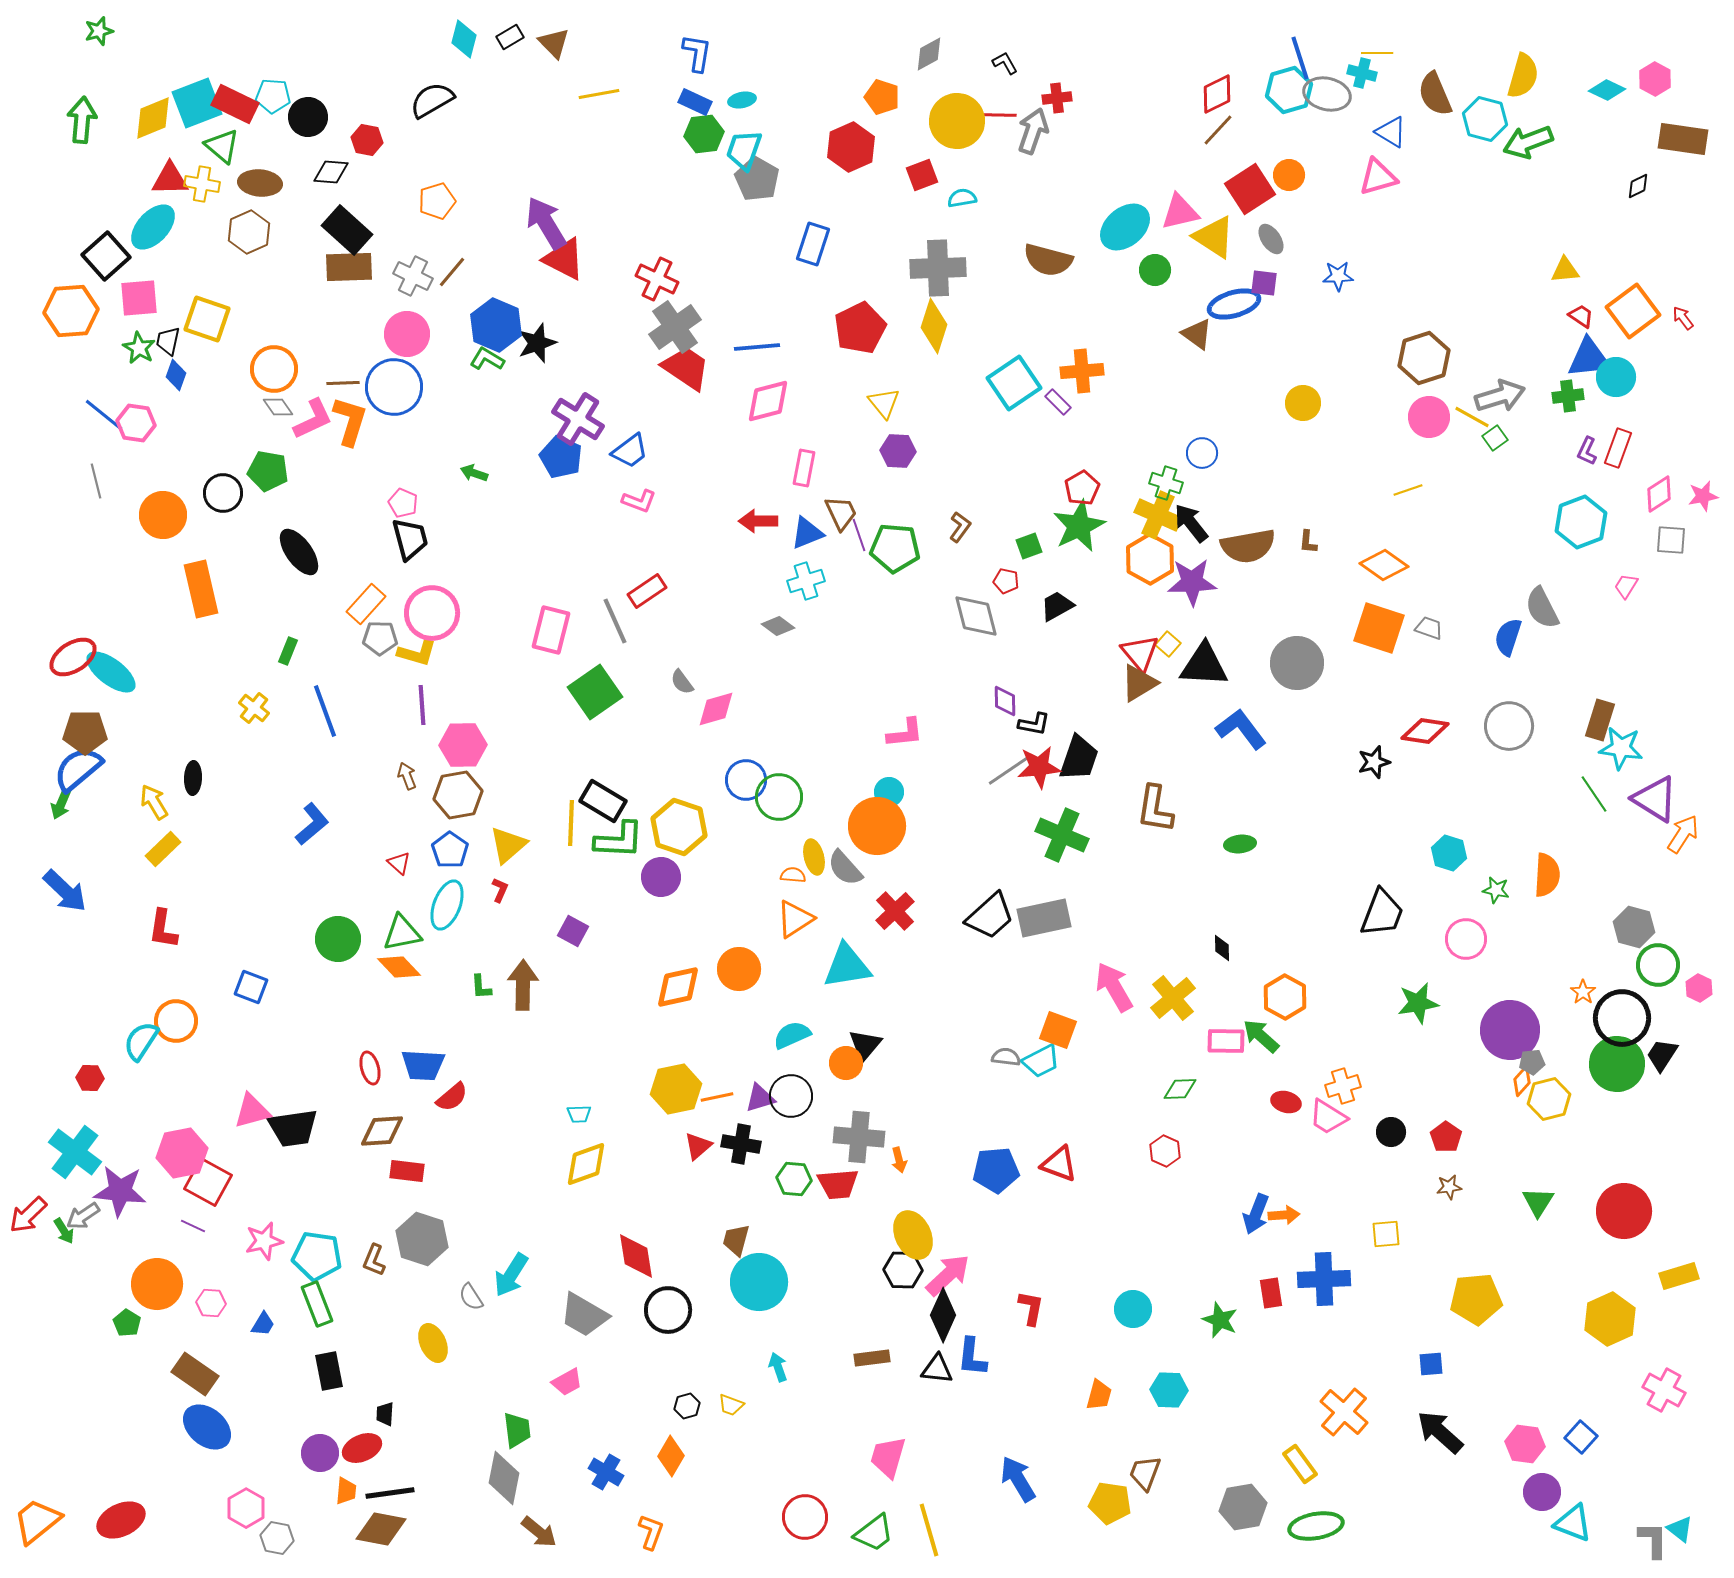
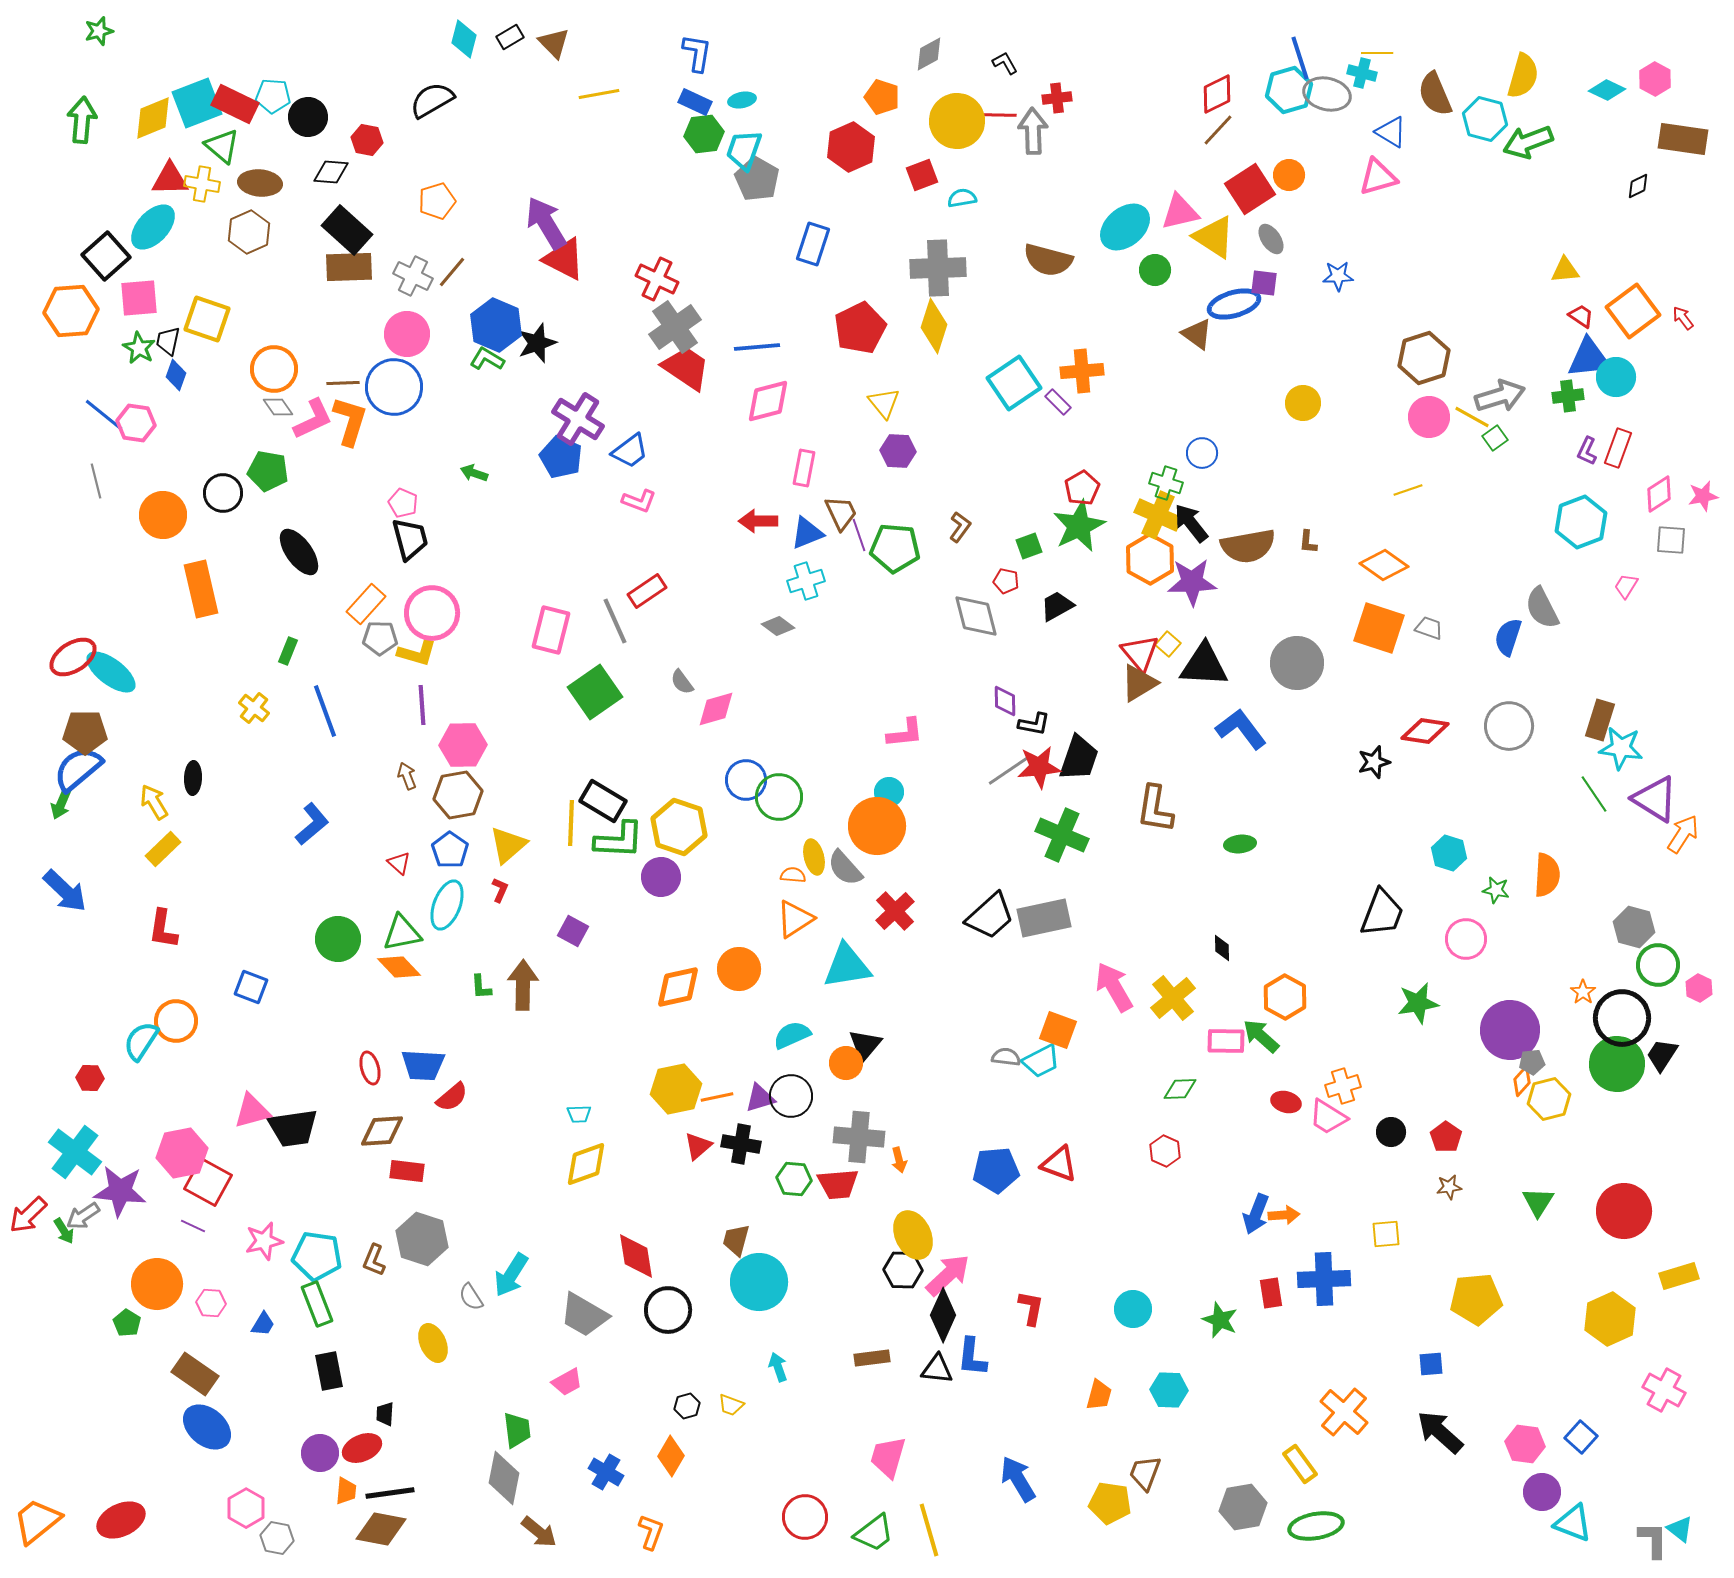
gray arrow at (1033, 131): rotated 21 degrees counterclockwise
